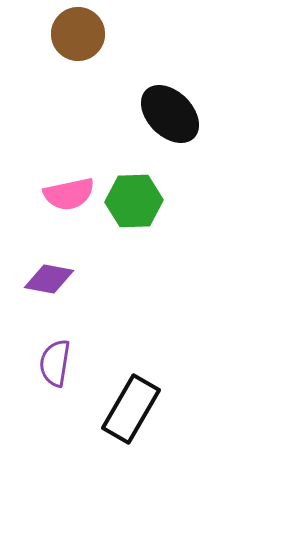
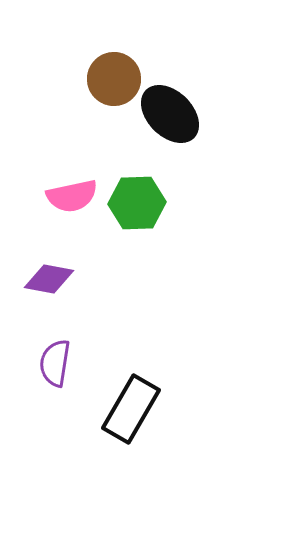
brown circle: moved 36 px right, 45 px down
pink semicircle: moved 3 px right, 2 px down
green hexagon: moved 3 px right, 2 px down
